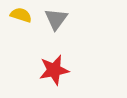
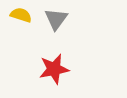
red star: moved 1 px up
